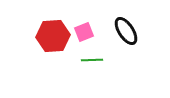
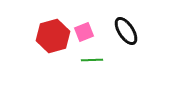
red hexagon: rotated 12 degrees counterclockwise
